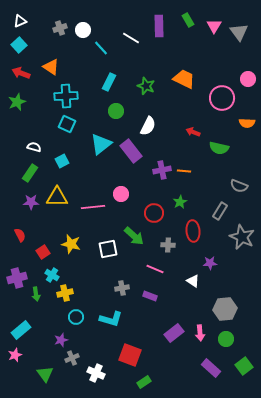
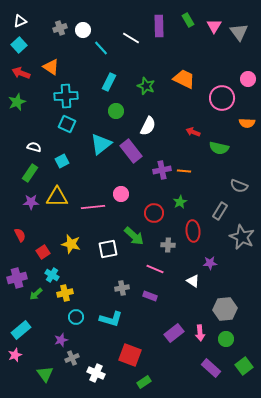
green arrow at (36, 294): rotated 56 degrees clockwise
